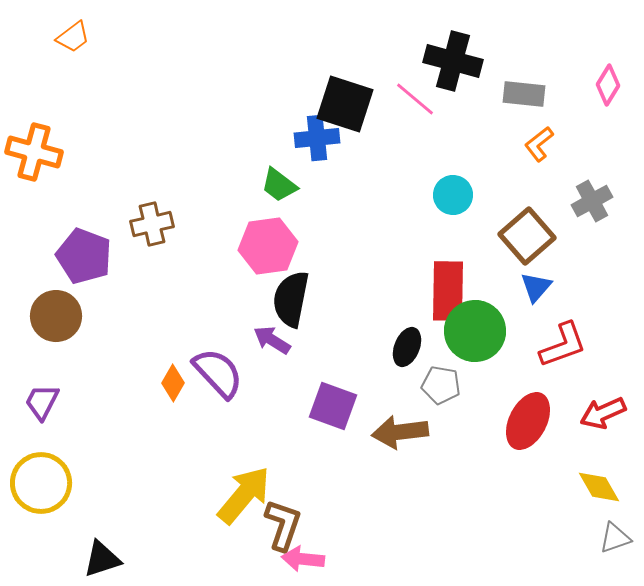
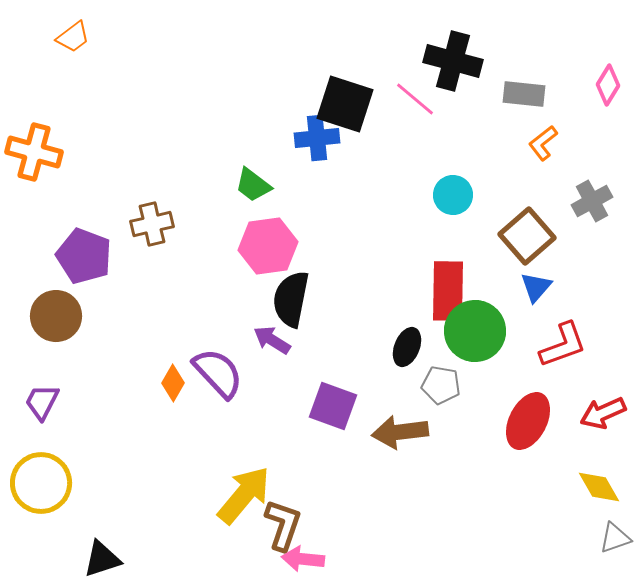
orange L-shape: moved 4 px right, 1 px up
green trapezoid: moved 26 px left
